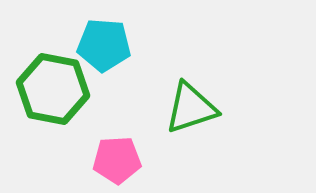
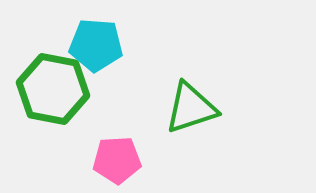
cyan pentagon: moved 8 px left
